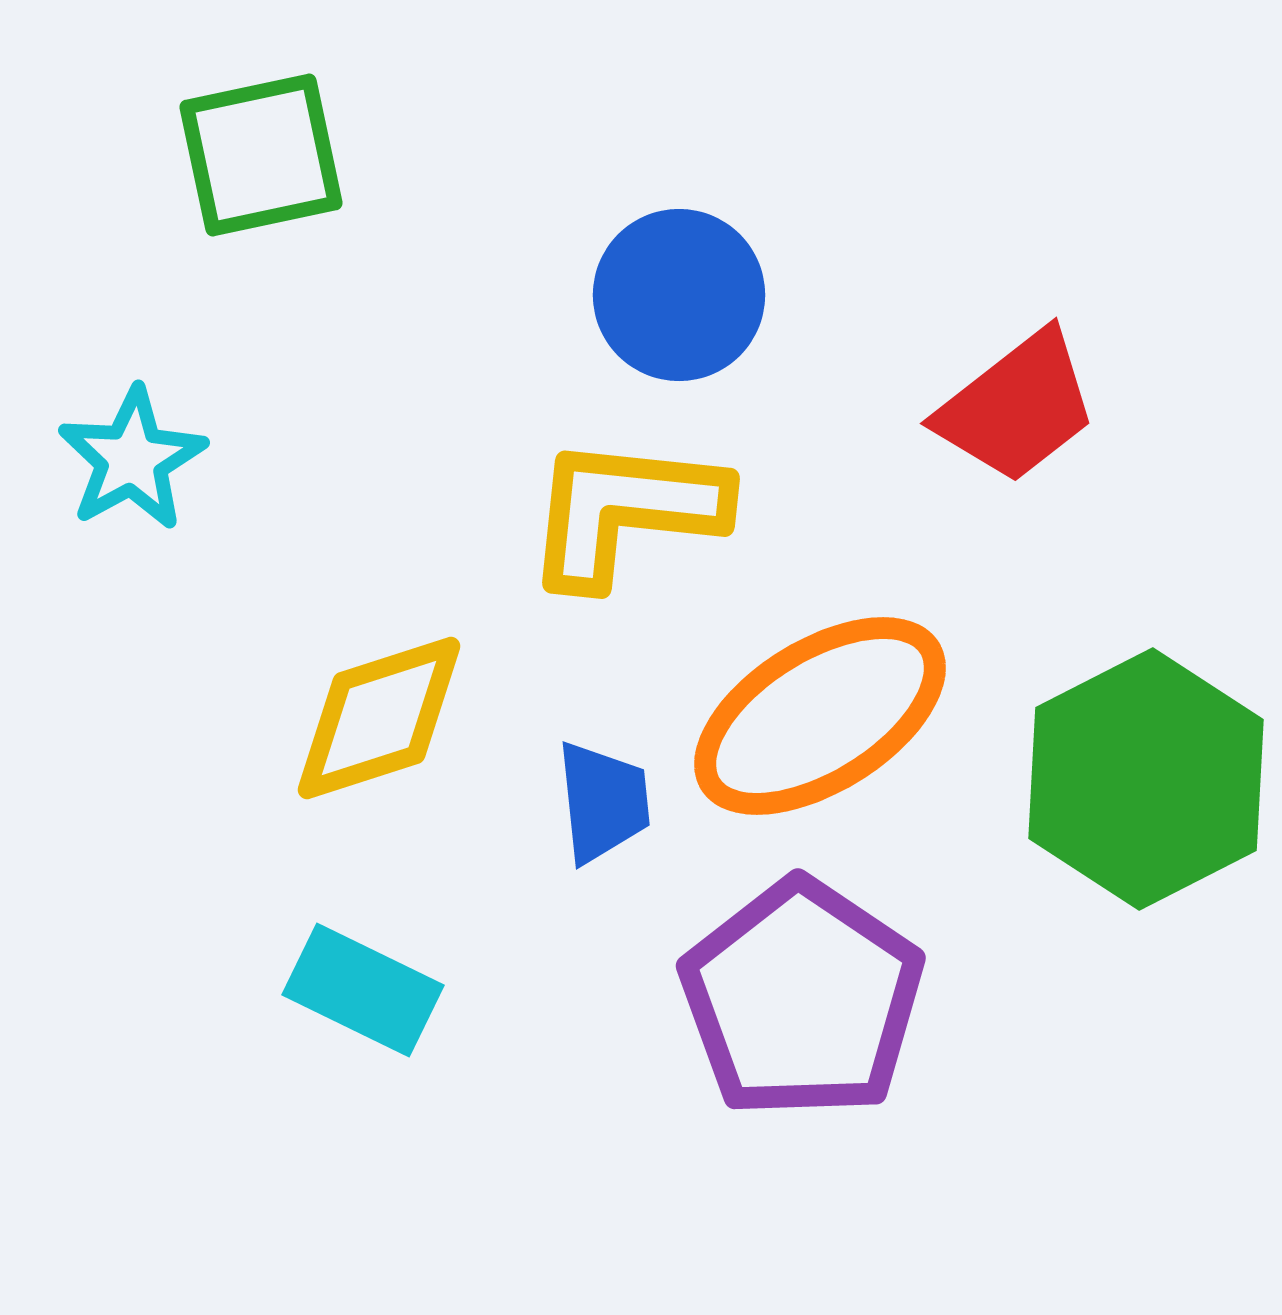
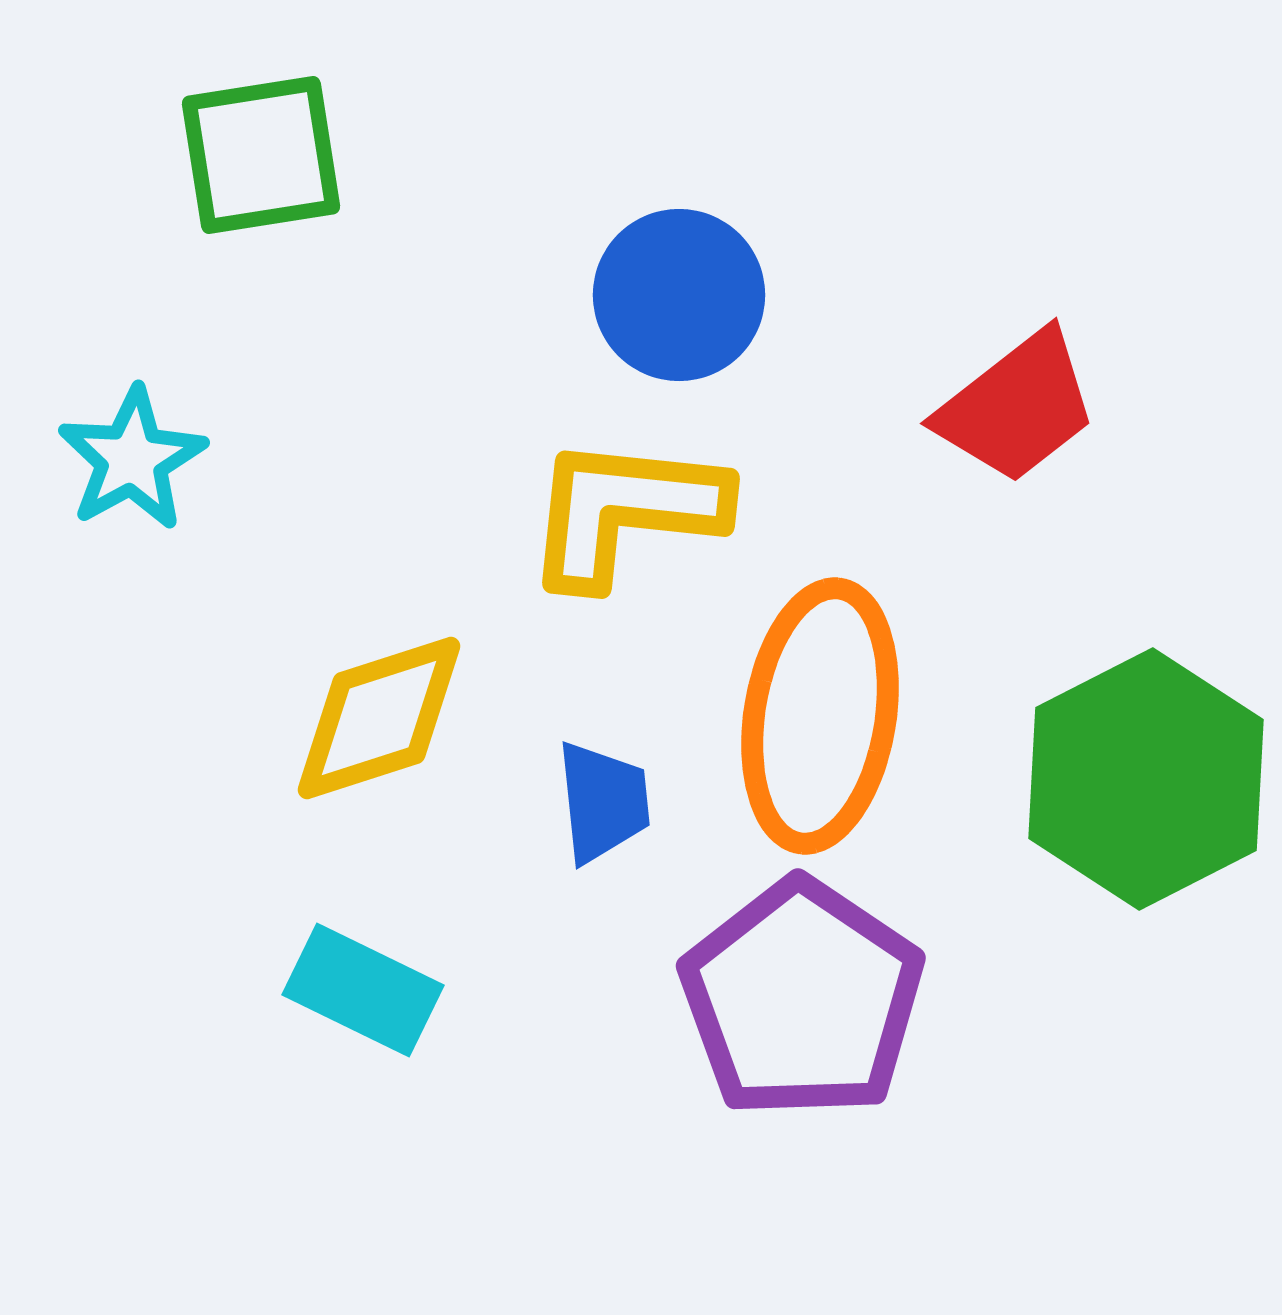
green square: rotated 3 degrees clockwise
orange ellipse: rotated 49 degrees counterclockwise
